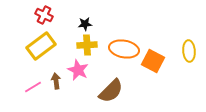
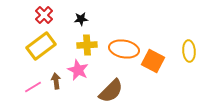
red cross: rotated 18 degrees clockwise
black star: moved 4 px left, 5 px up
